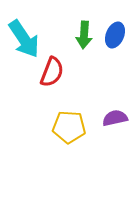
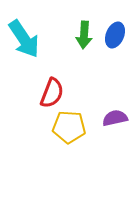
red semicircle: moved 21 px down
